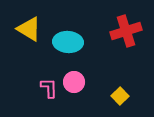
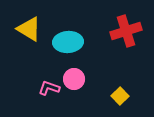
cyan ellipse: rotated 8 degrees counterclockwise
pink circle: moved 3 px up
pink L-shape: rotated 70 degrees counterclockwise
